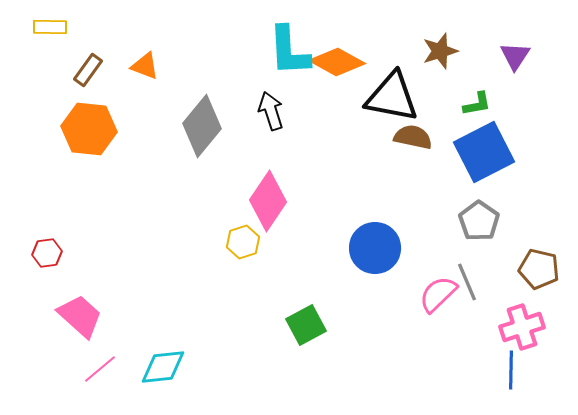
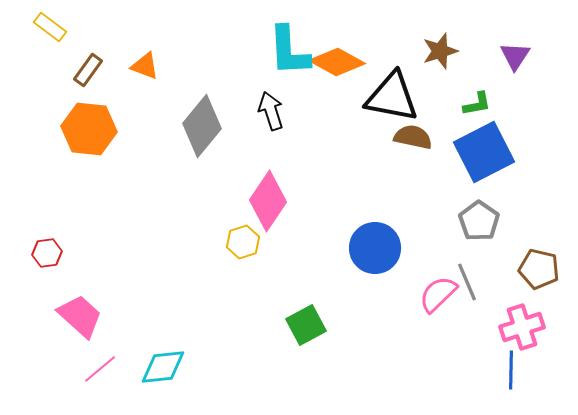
yellow rectangle: rotated 36 degrees clockwise
